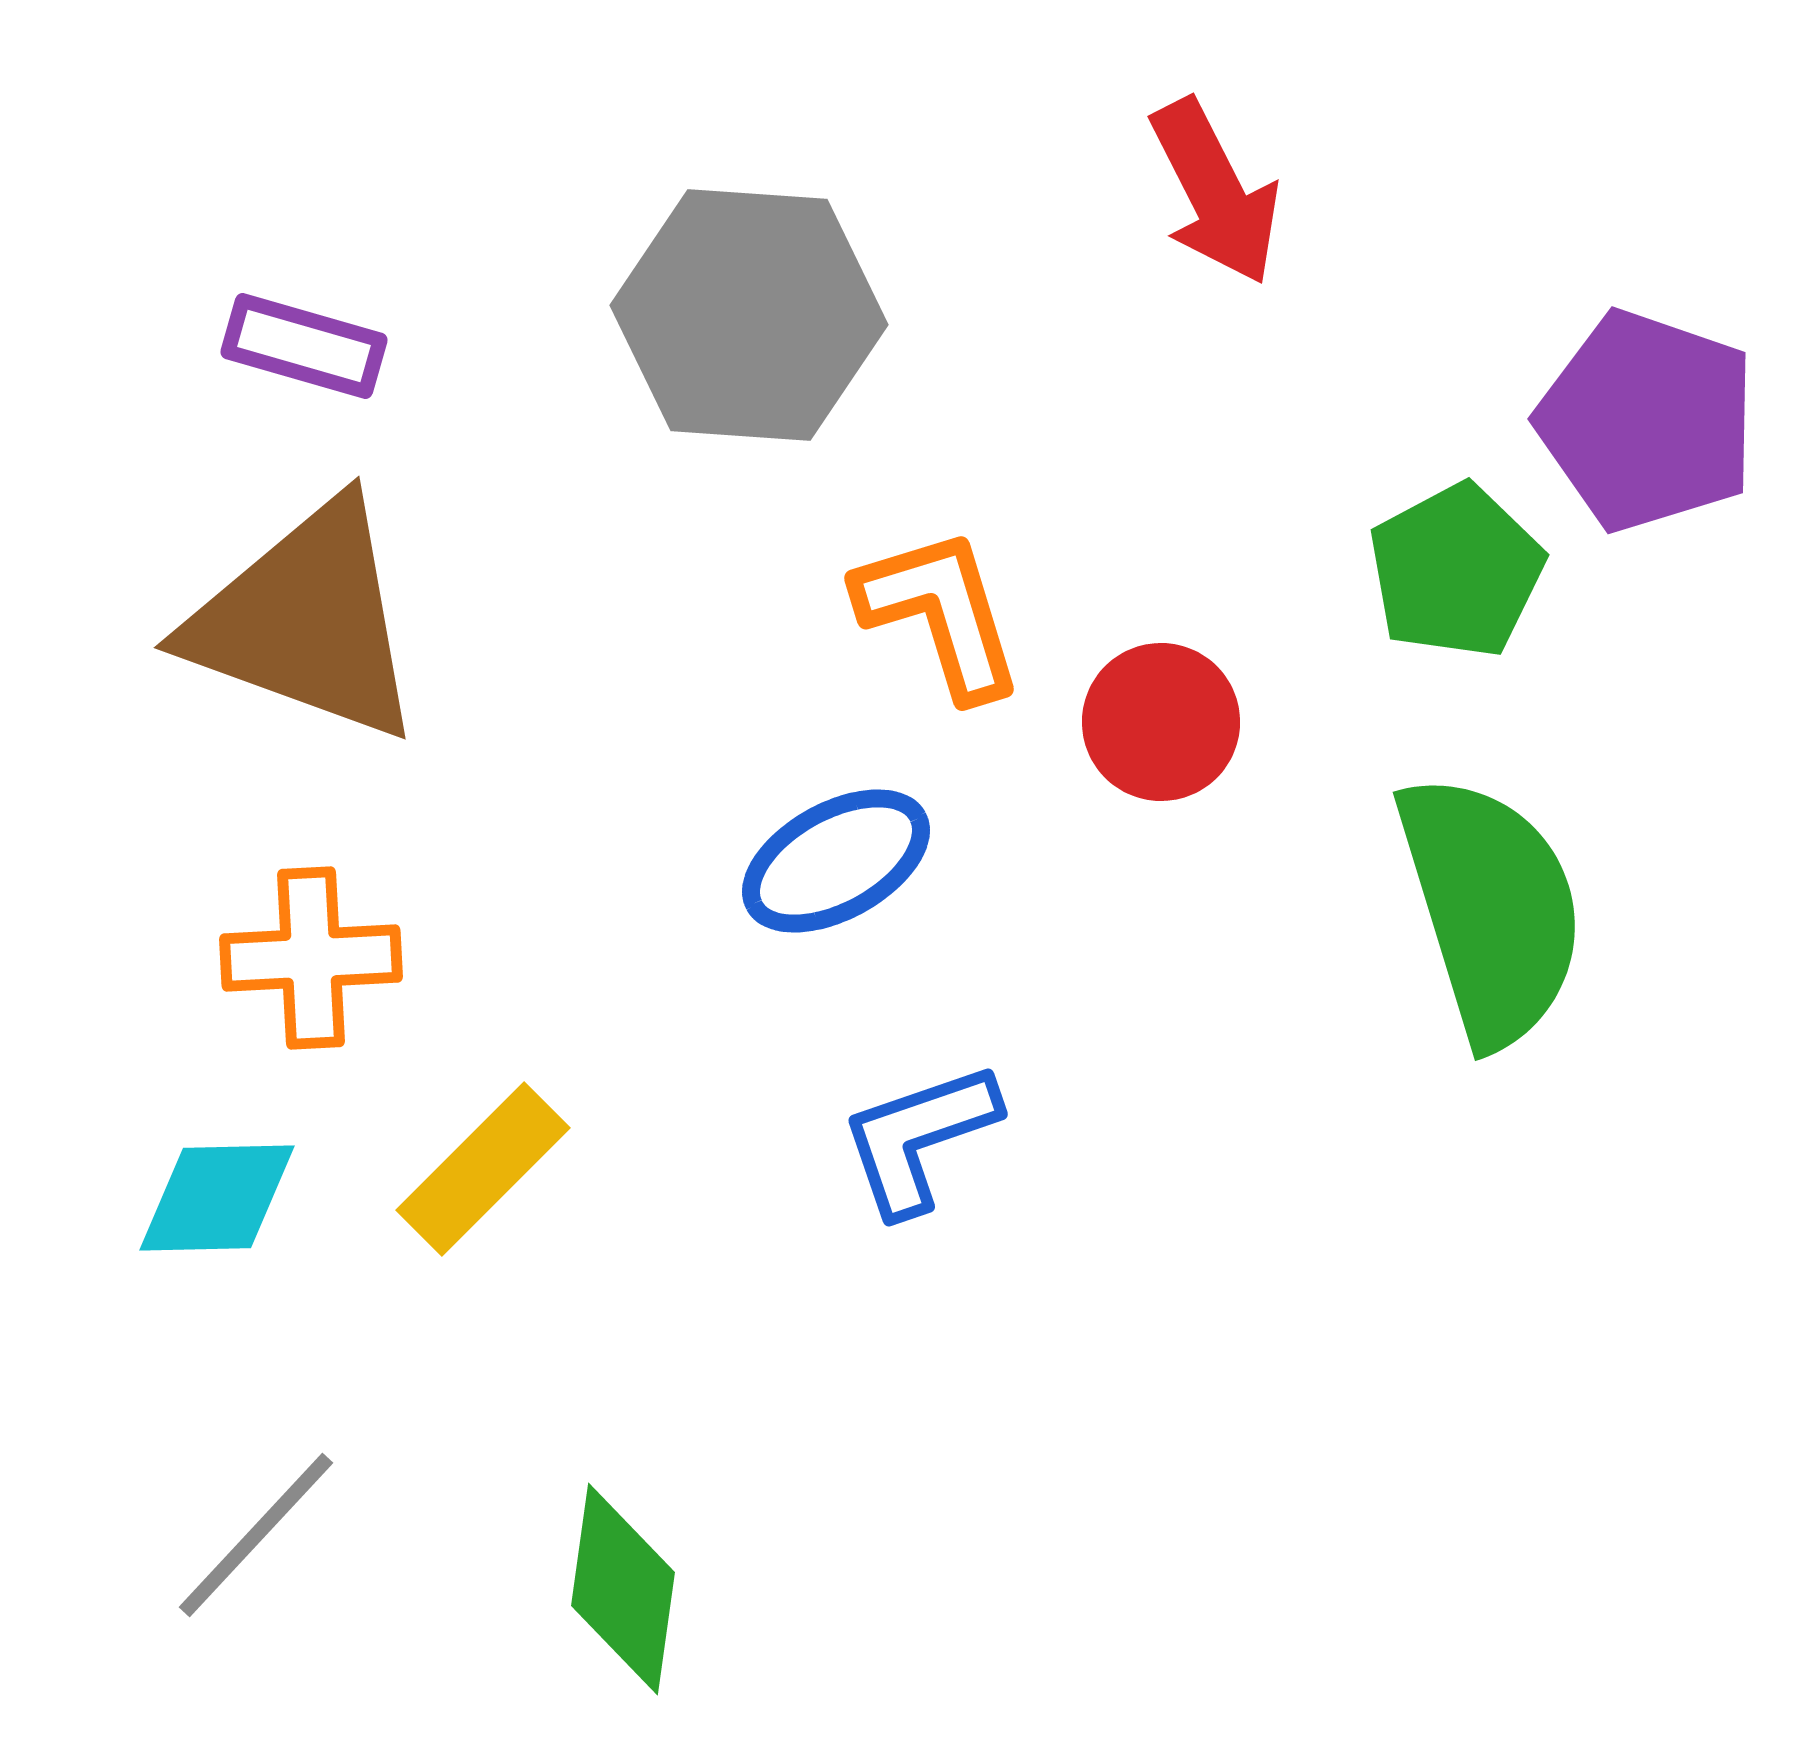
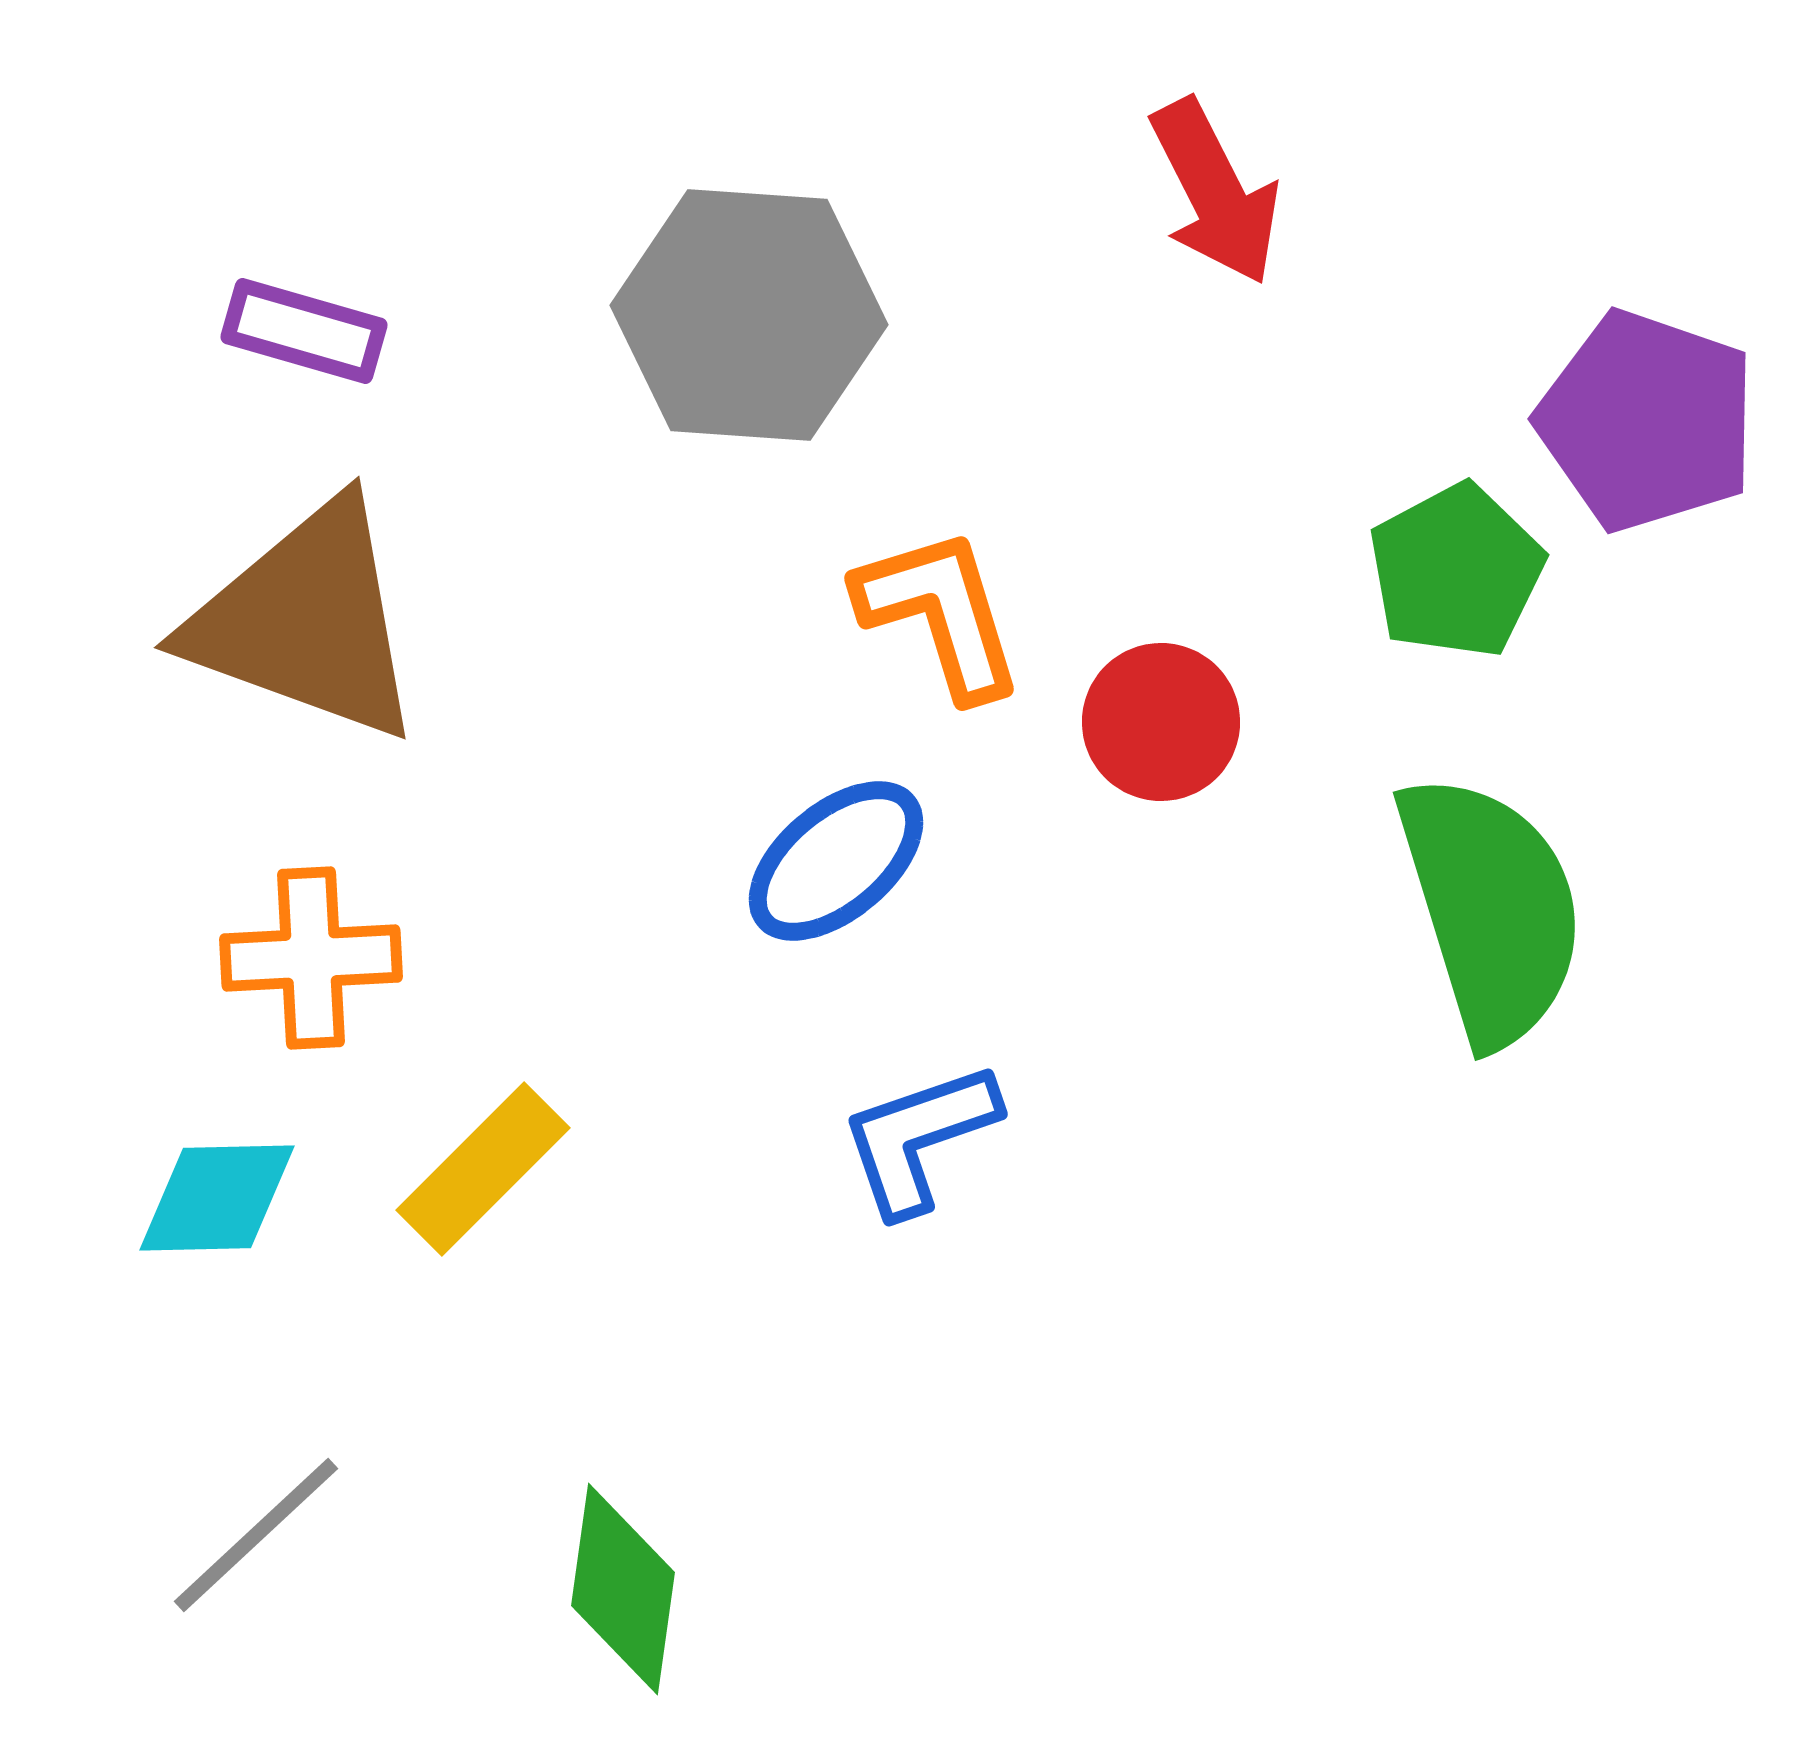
purple rectangle: moved 15 px up
blue ellipse: rotated 11 degrees counterclockwise
gray line: rotated 4 degrees clockwise
